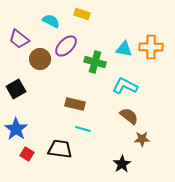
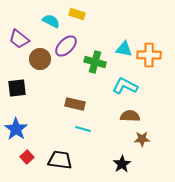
yellow rectangle: moved 5 px left
orange cross: moved 2 px left, 8 px down
black square: moved 1 px right, 1 px up; rotated 24 degrees clockwise
brown semicircle: moved 1 px right; rotated 36 degrees counterclockwise
black trapezoid: moved 11 px down
red square: moved 3 px down; rotated 16 degrees clockwise
